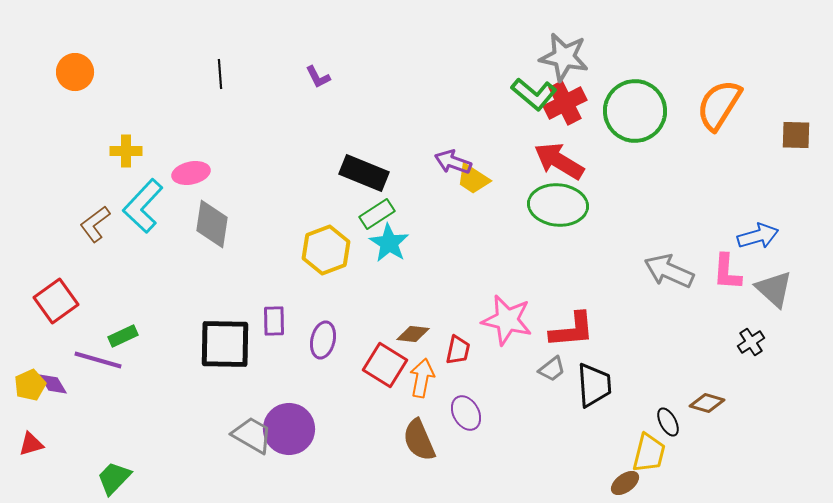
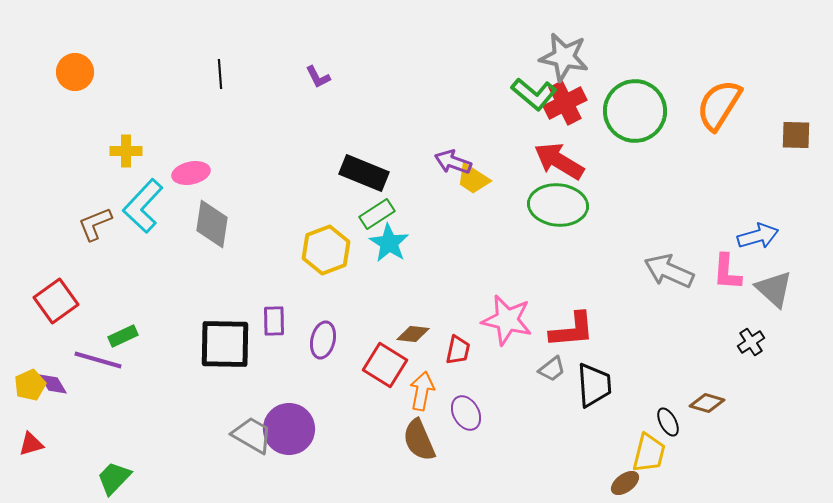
brown L-shape at (95, 224): rotated 15 degrees clockwise
orange arrow at (422, 378): moved 13 px down
